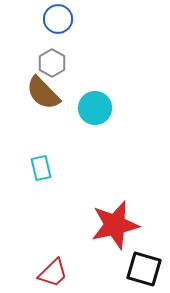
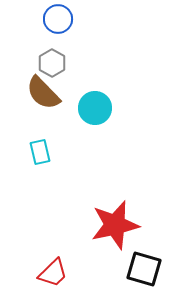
cyan rectangle: moved 1 px left, 16 px up
